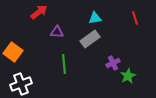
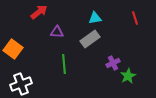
orange square: moved 3 px up
